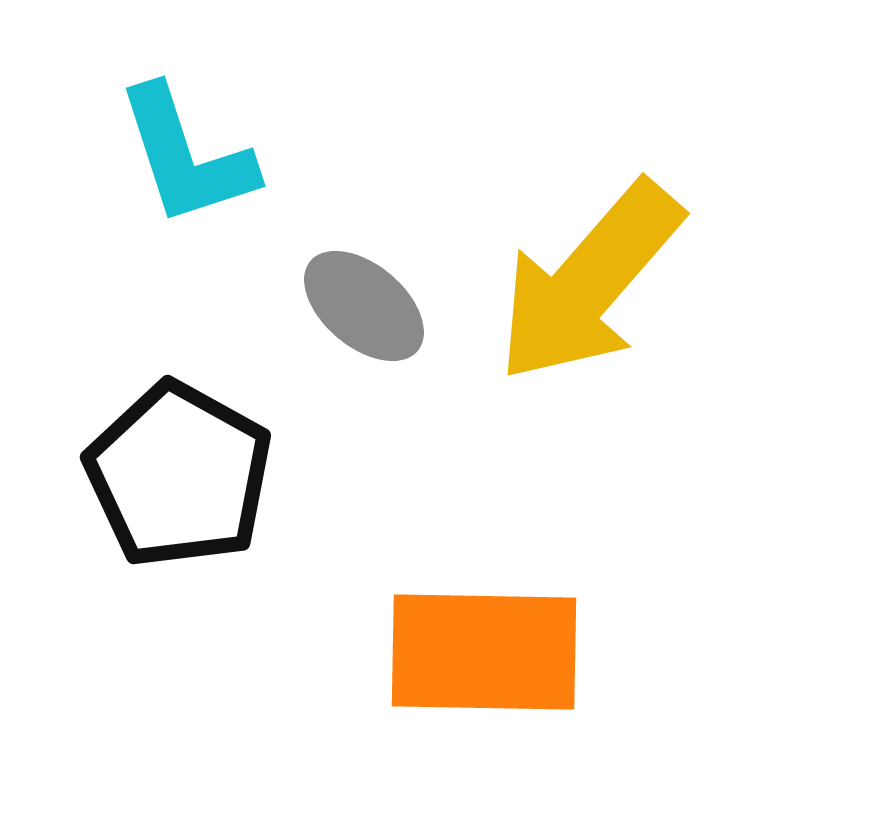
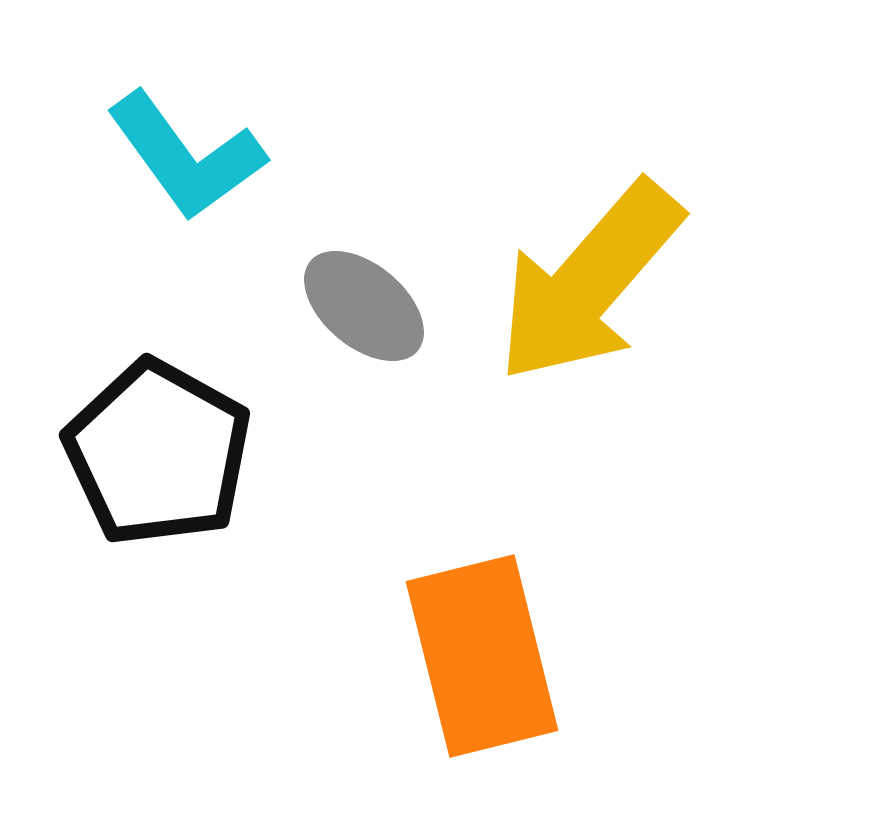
cyan L-shape: rotated 18 degrees counterclockwise
black pentagon: moved 21 px left, 22 px up
orange rectangle: moved 2 px left, 4 px down; rotated 75 degrees clockwise
